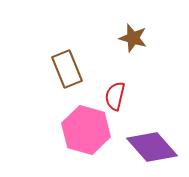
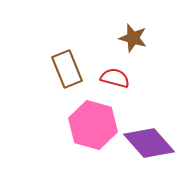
red semicircle: moved 18 px up; rotated 92 degrees clockwise
pink hexagon: moved 7 px right, 5 px up
purple diamond: moved 3 px left, 4 px up
